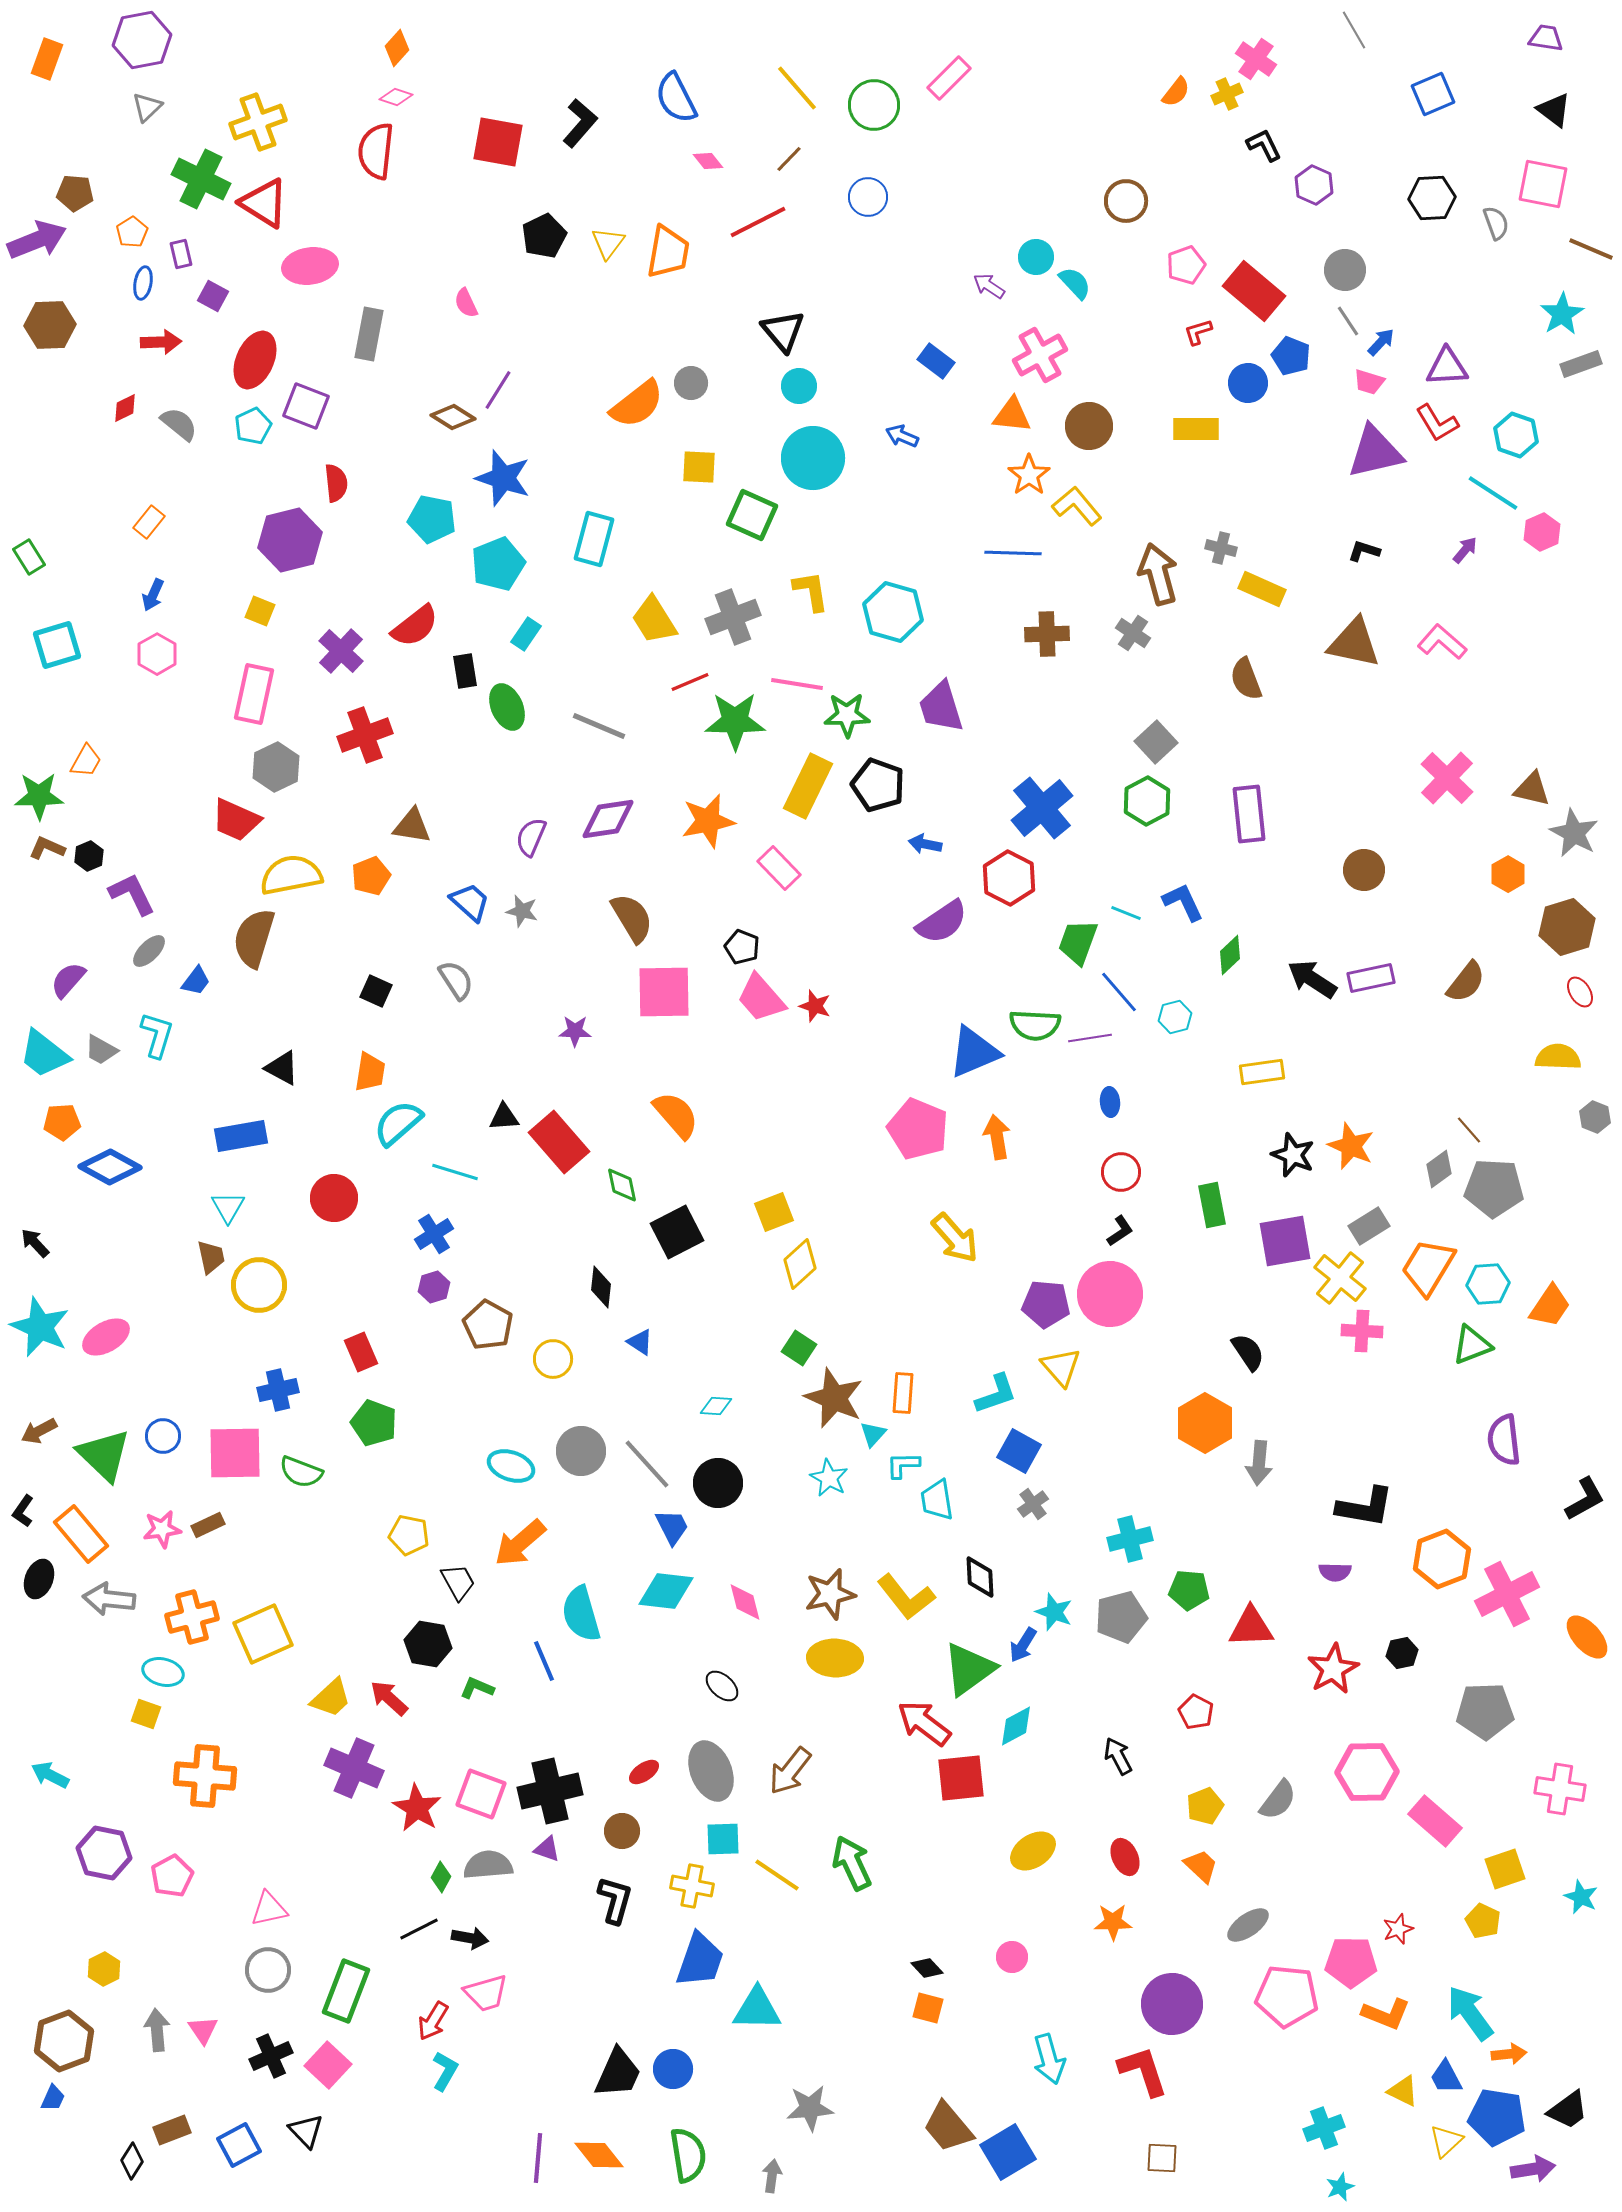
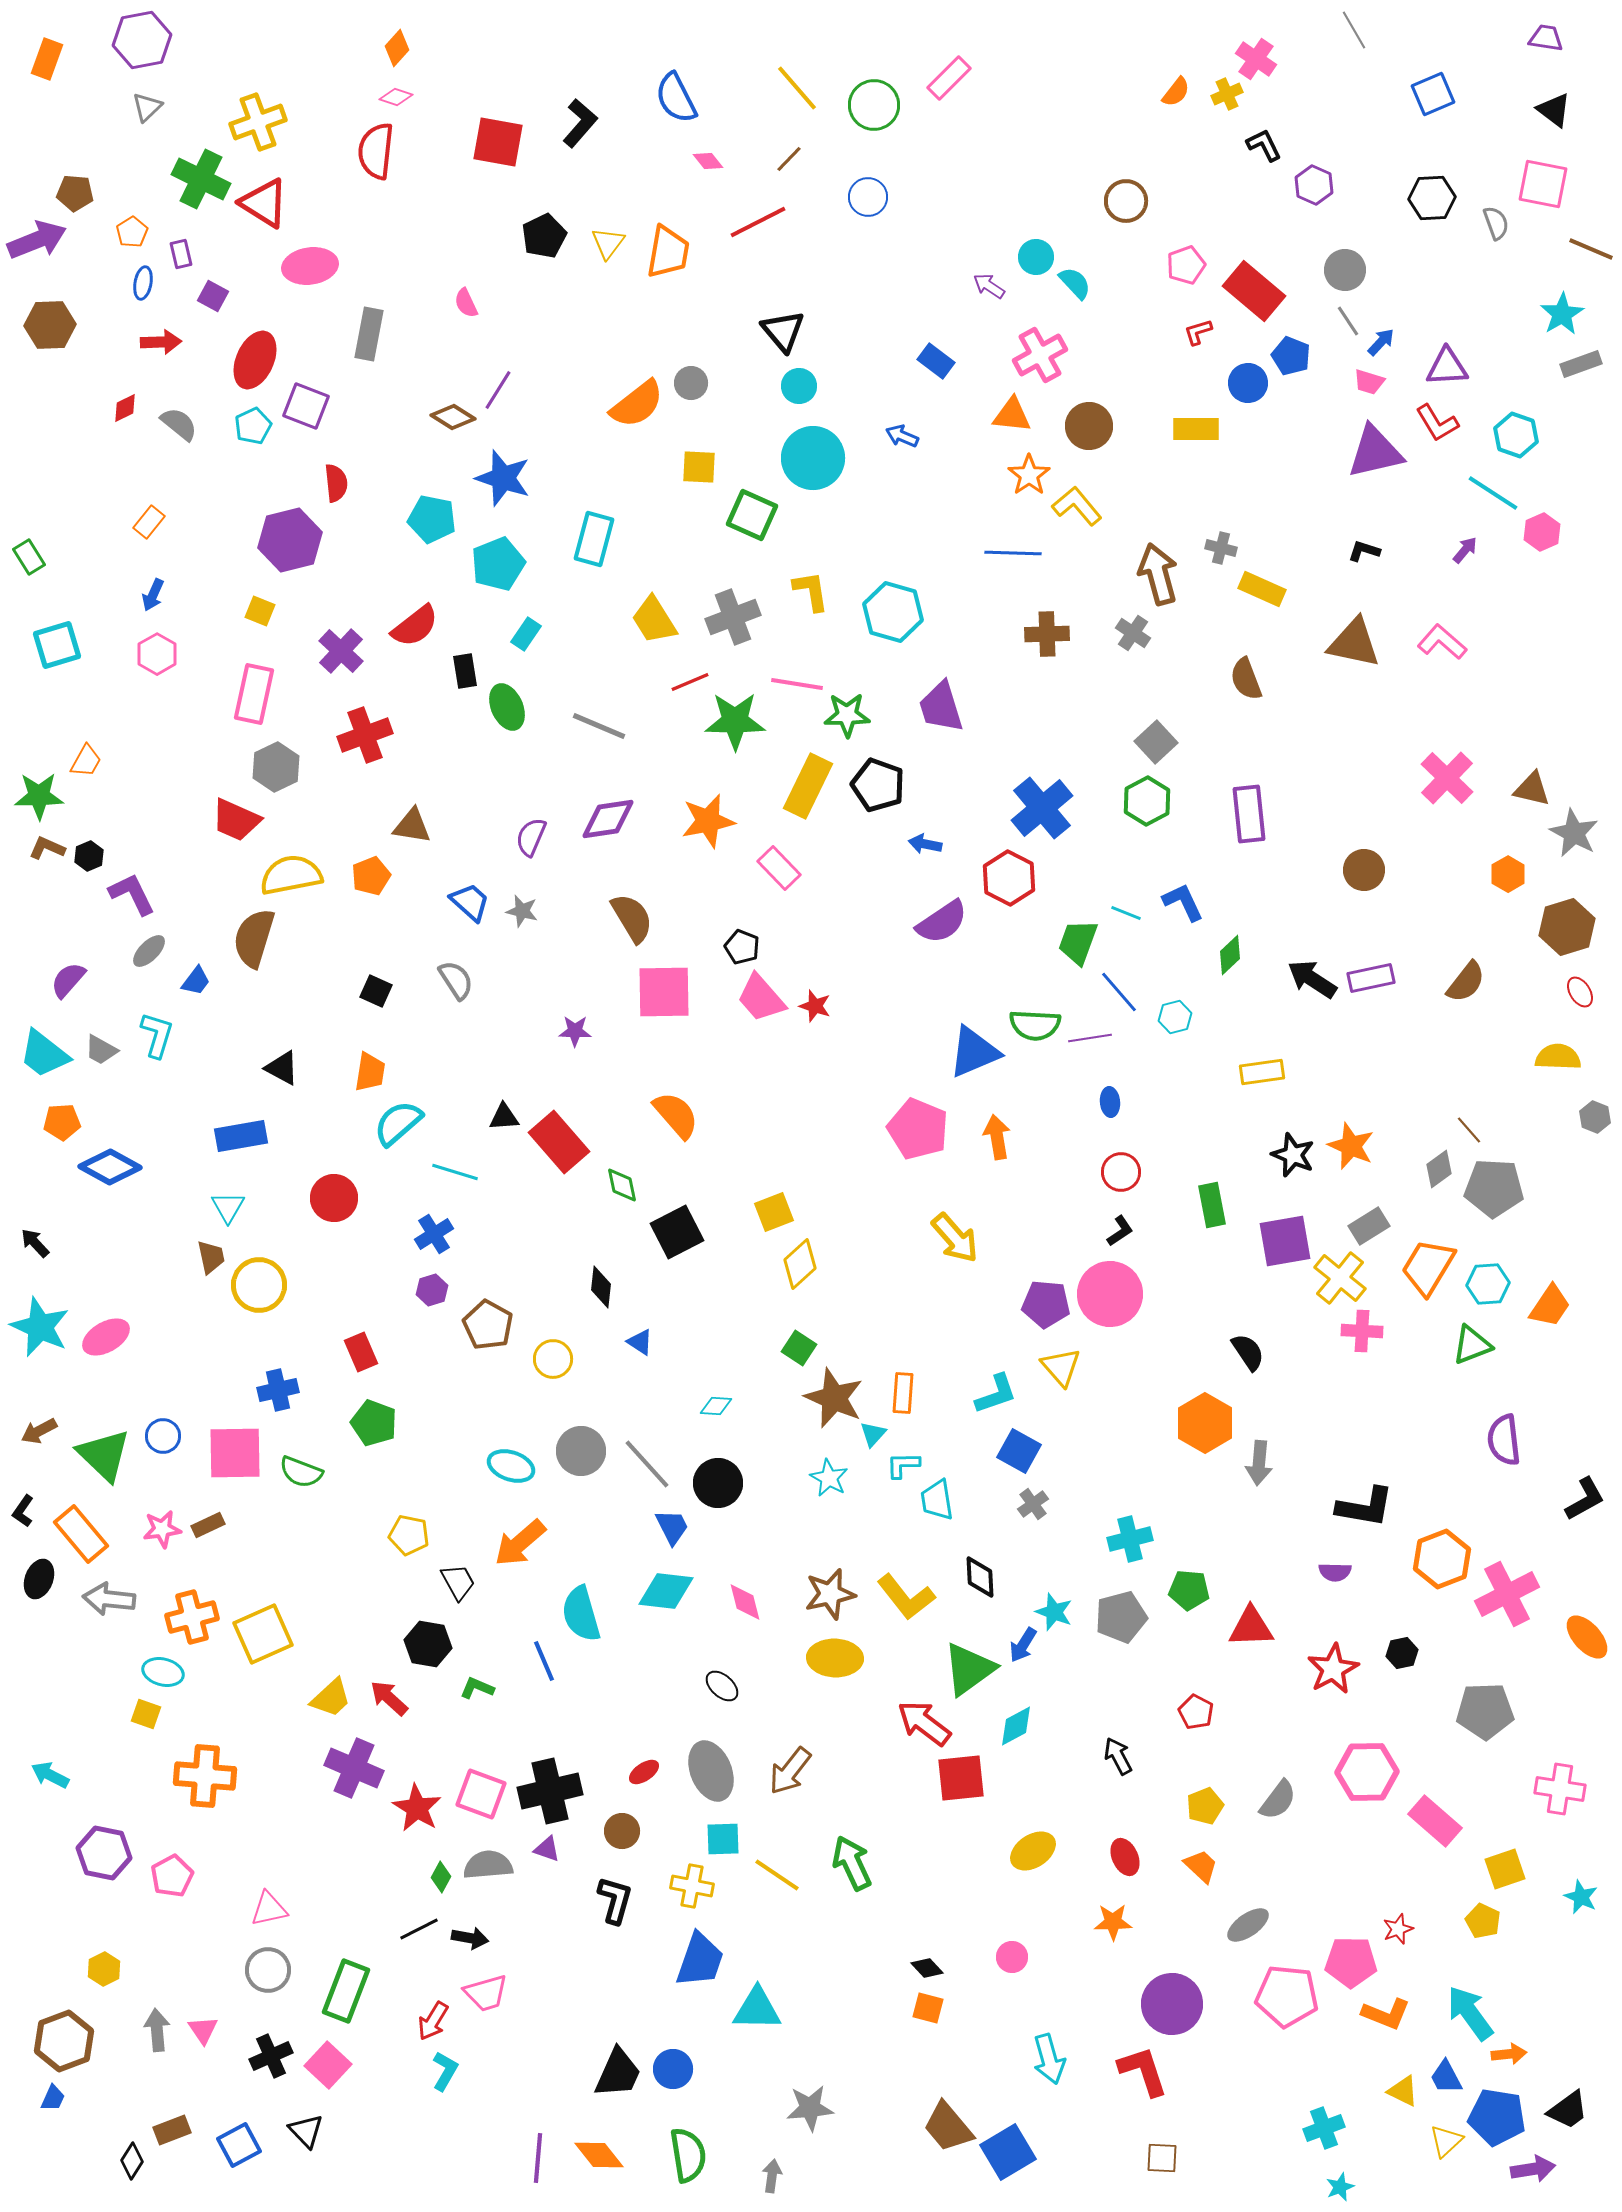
purple hexagon at (434, 1287): moved 2 px left, 3 px down
